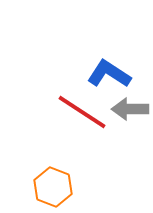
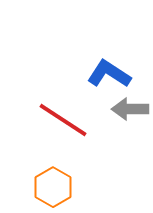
red line: moved 19 px left, 8 px down
orange hexagon: rotated 9 degrees clockwise
